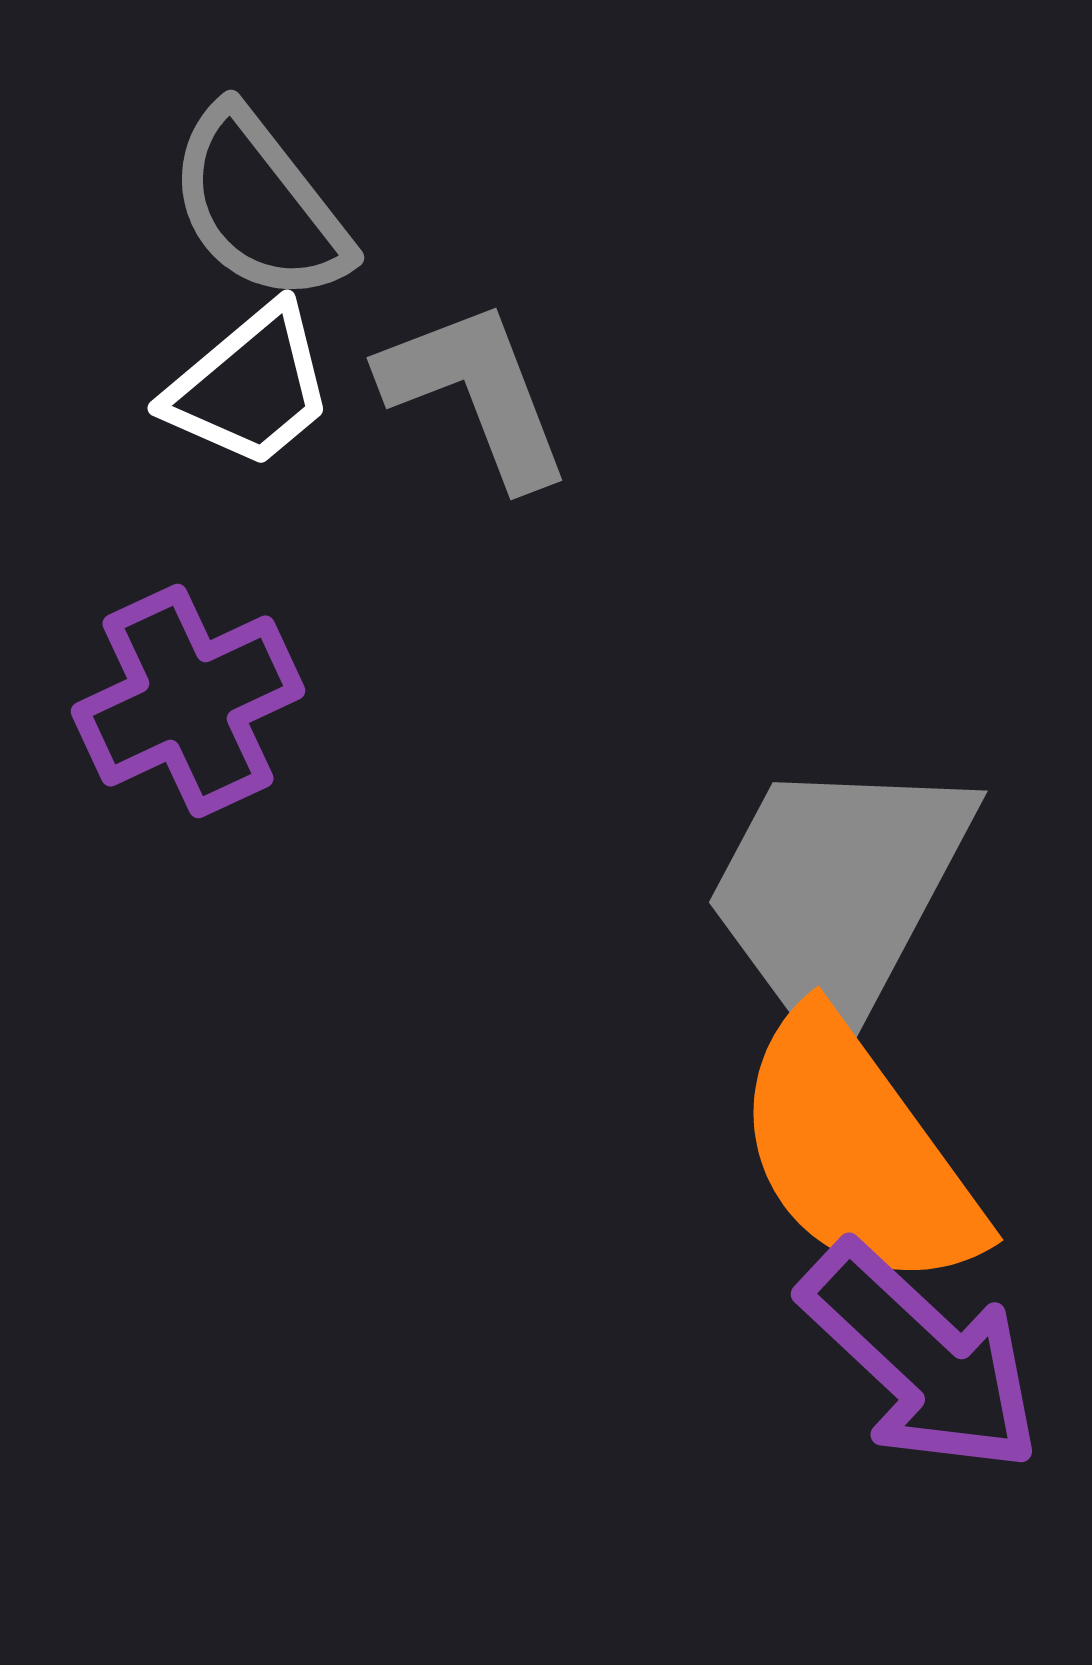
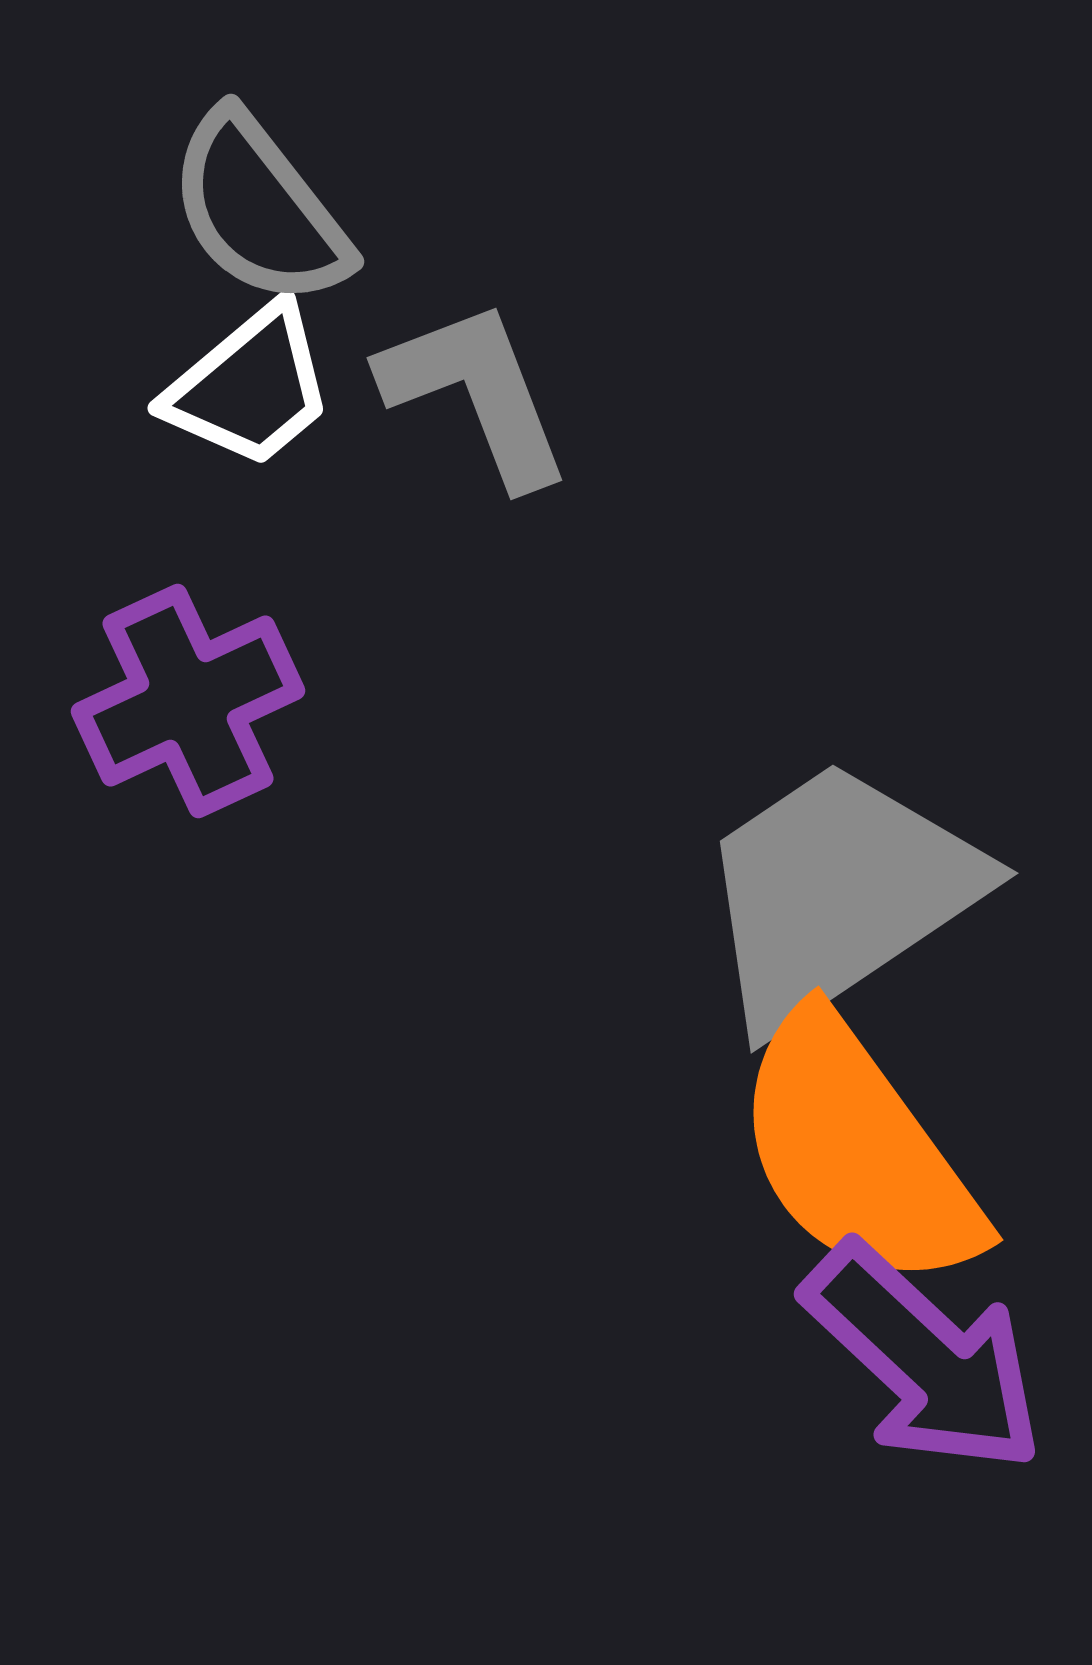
gray semicircle: moved 4 px down
gray trapezoid: rotated 28 degrees clockwise
purple arrow: moved 3 px right
